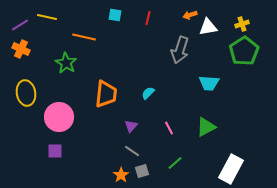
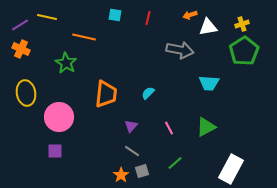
gray arrow: rotated 96 degrees counterclockwise
